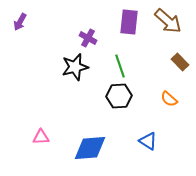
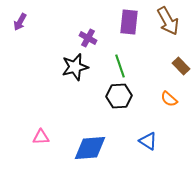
brown arrow: rotated 20 degrees clockwise
brown rectangle: moved 1 px right, 4 px down
